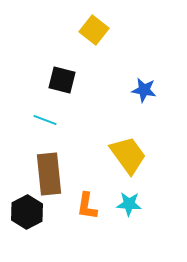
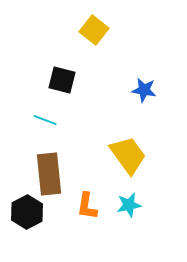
cyan star: moved 1 px down; rotated 15 degrees counterclockwise
